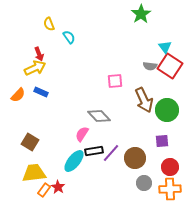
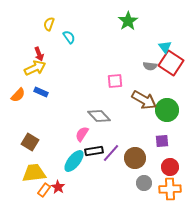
green star: moved 13 px left, 7 px down
yellow semicircle: rotated 40 degrees clockwise
red square: moved 1 px right, 3 px up
brown arrow: rotated 35 degrees counterclockwise
